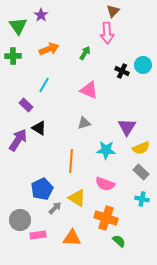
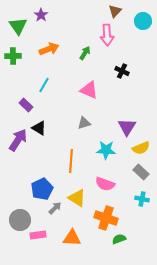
brown triangle: moved 2 px right
pink arrow: moved 2 px down
cyan circle: moved 44 px up
green semicircle: moved 2 px up; rotated 64 degrees counterclockwise
